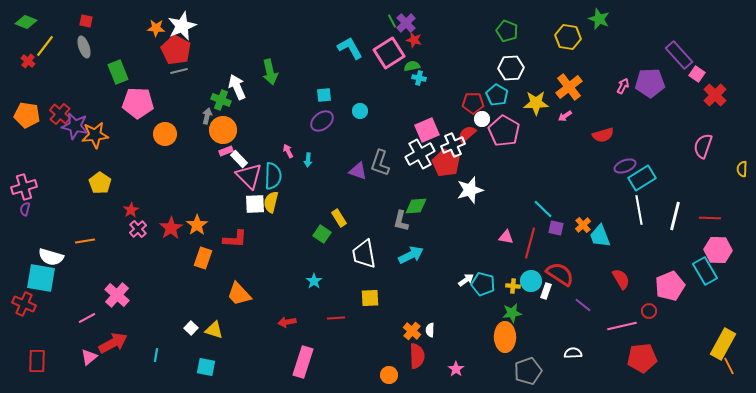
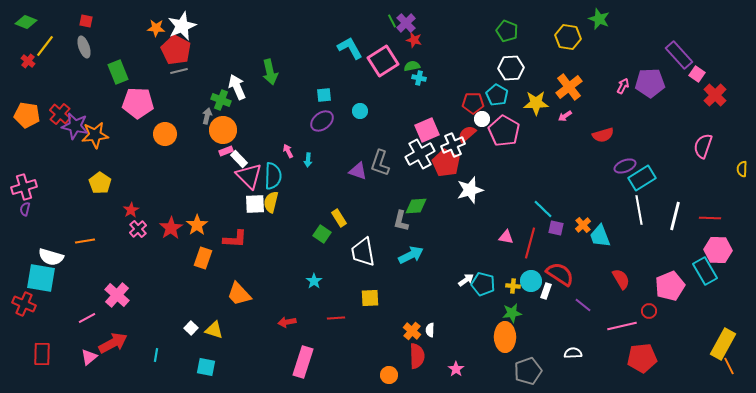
pink square at (389, 53): moved 6 px left, 8 px down
white trapezoid at (364, 254): moved 1 px left, 2 px up
red rectangle at (37, 361): moved 5 px right, 7 px up
